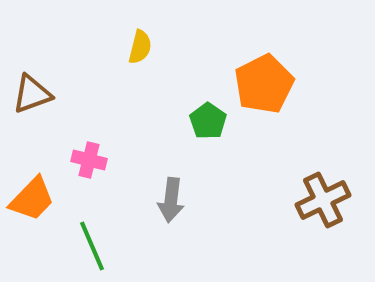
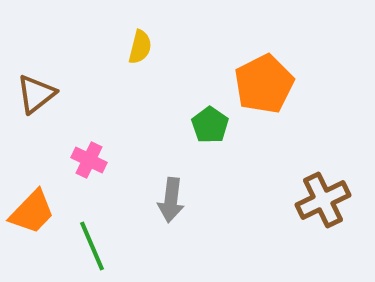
brown triangle: moved 4 px right; rotated 18 degrees counterclockwise
green pentagon: moved 2 px right, 4 px down
pink cross: rotated 12 degrees clockwise
orange trapezoid: moved 13 px down
